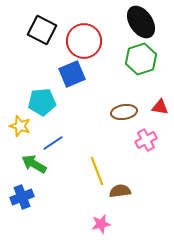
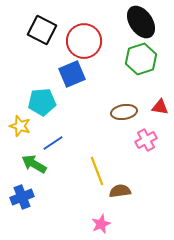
pink star: rotated 12 degrees counterclockwise
